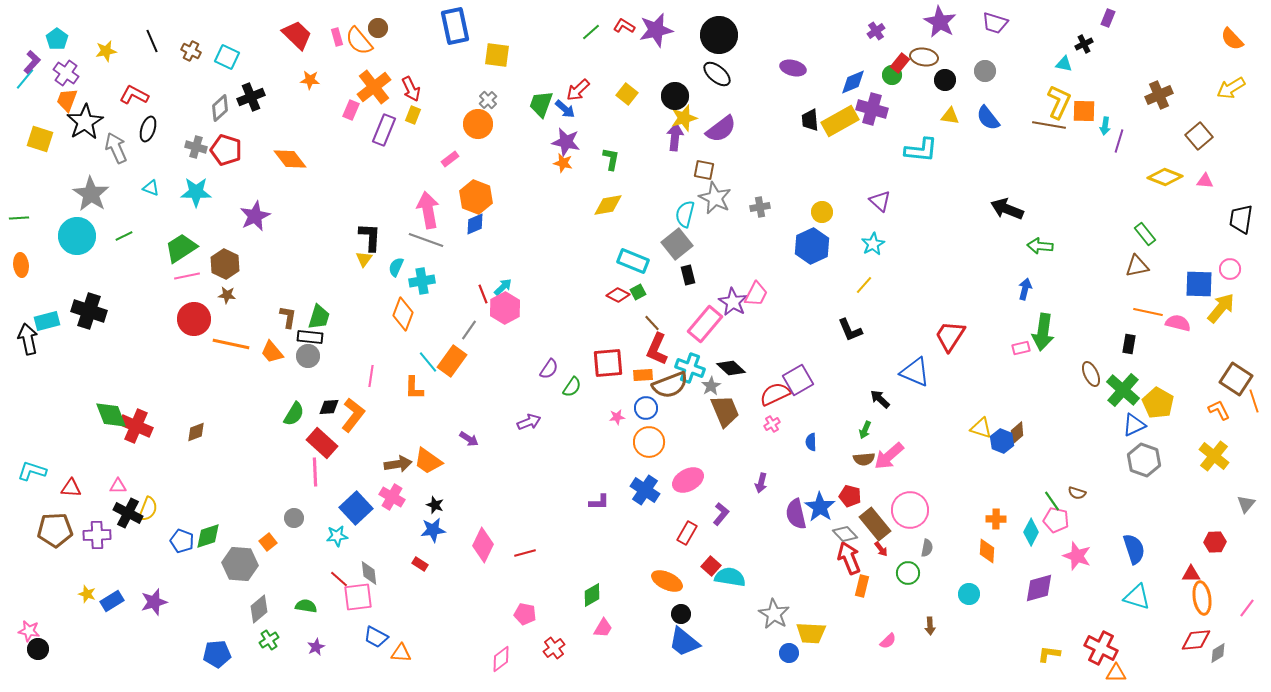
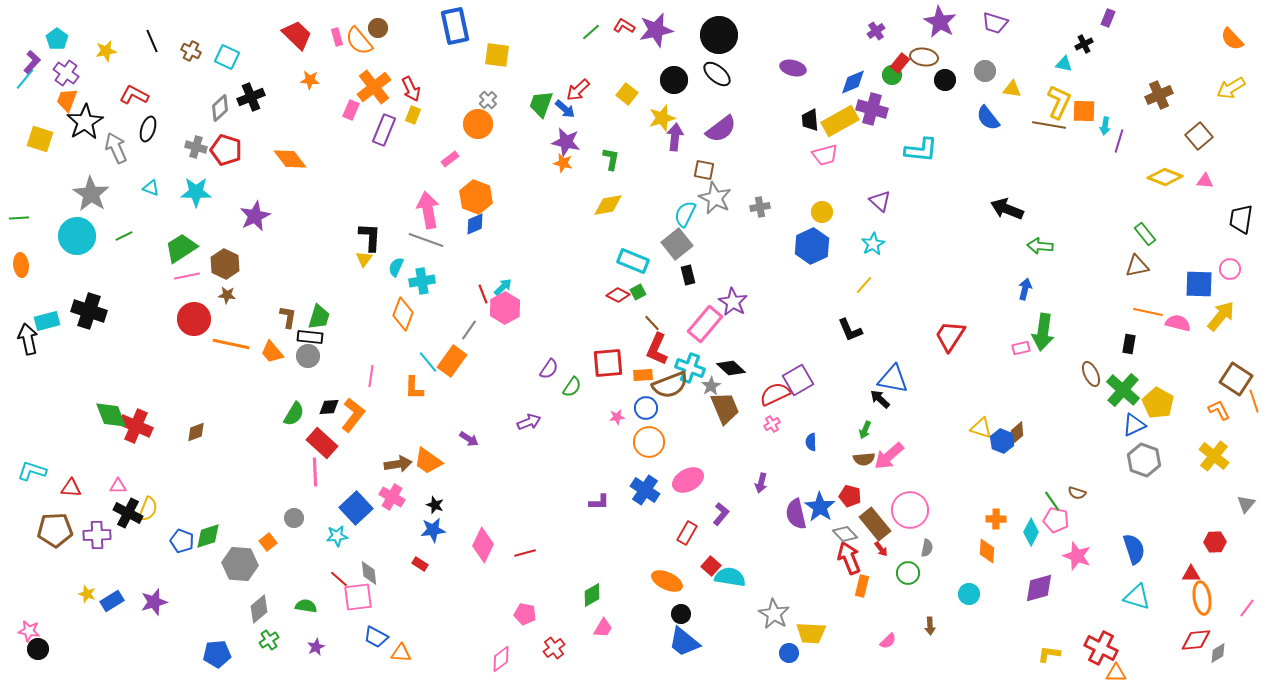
black circle at (675, 96): moved 1 px left, 16 px up
yellow triangle at (950, 116): moved 62 px right, 27 px up
yellow star at (684, 118): moved 22 px left
cyan semicircle at (685, 214): rotated 12 degrees clockwise
pink trapezoid at (756, 294): moved 69 px right, 139 px up; rotated 48 degrees clockwise
yellow arrow at (1221, 308): moved 8 px down
blue triangle at (915, 372): moved 22 px left, 7 px down; rotated 12 degrees counterclockwise
brown trapezoid at (725, 411): moved 3 px up
